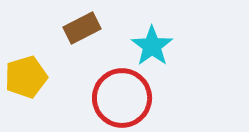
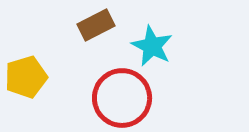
brown rectangle: moved 14 px right, 3 px up
cyan star: rotated 9 degrees counterclockwise
